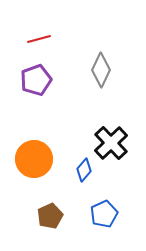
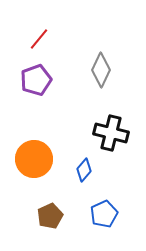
red line: rotated 35 degrees counterclockwise
black cross: moved 10 px up; rotated 32 degrees counterclockwise
